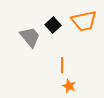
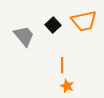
gray trapezoid: moved 6 px left, 1 px up
orange star: moved 2 px left
